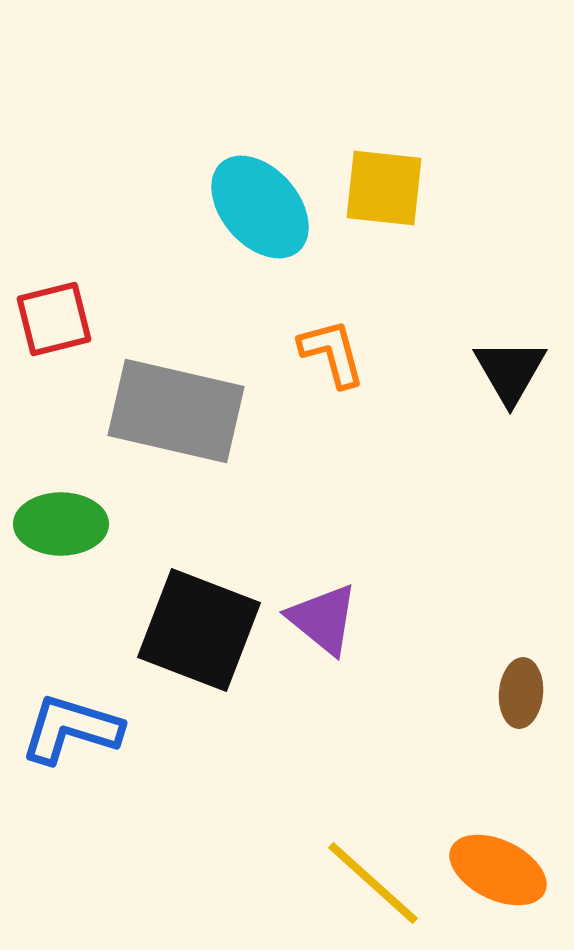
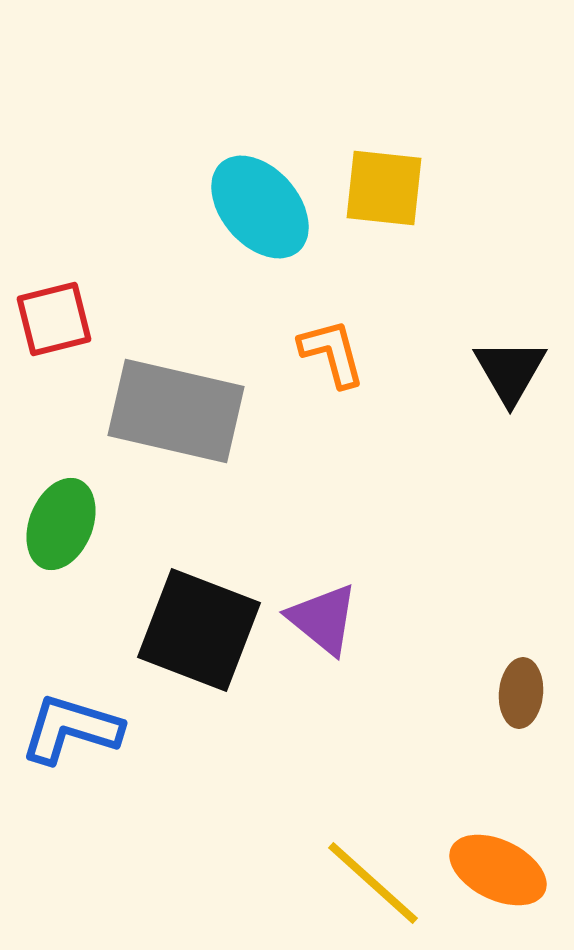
green ellipse: rotated 68 degrees counterclockwise
